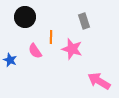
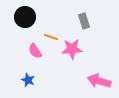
orange line: rotated 72 degrees counterclockwise
pink star: rotated 20 degrees counterclockwise
blue star: moved 18 px right, 20 px down
pink arrow: rotated 15 degrees counterclockwise
